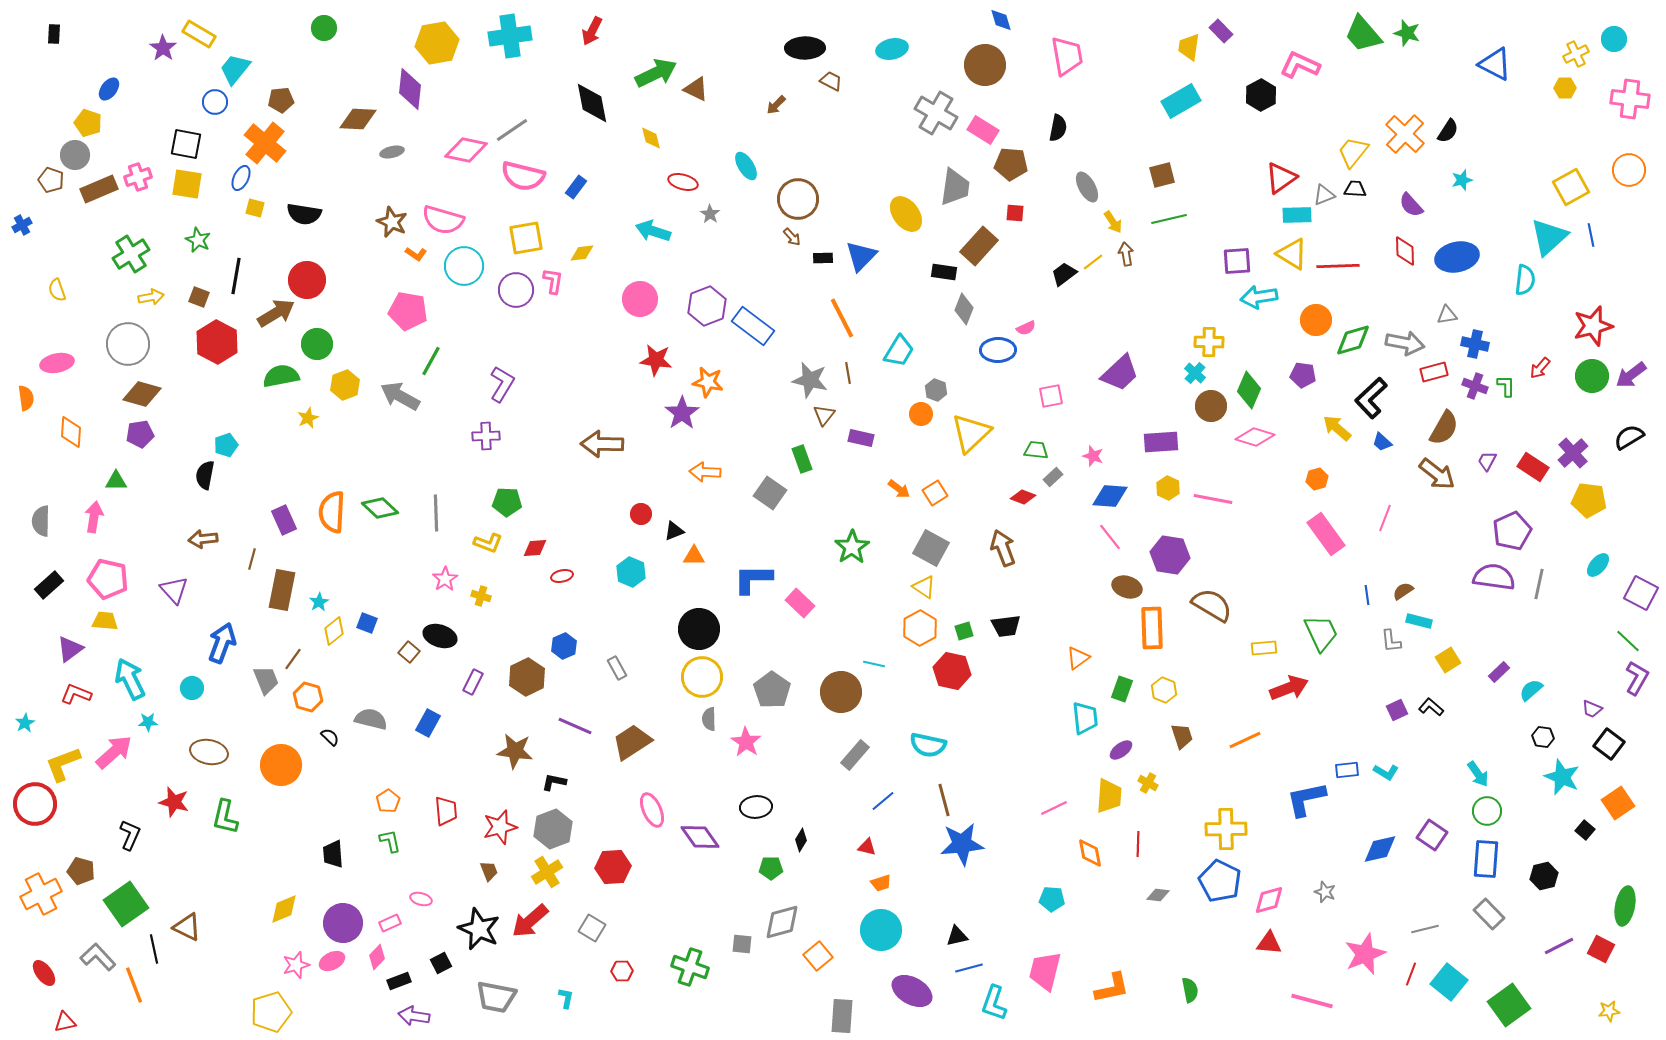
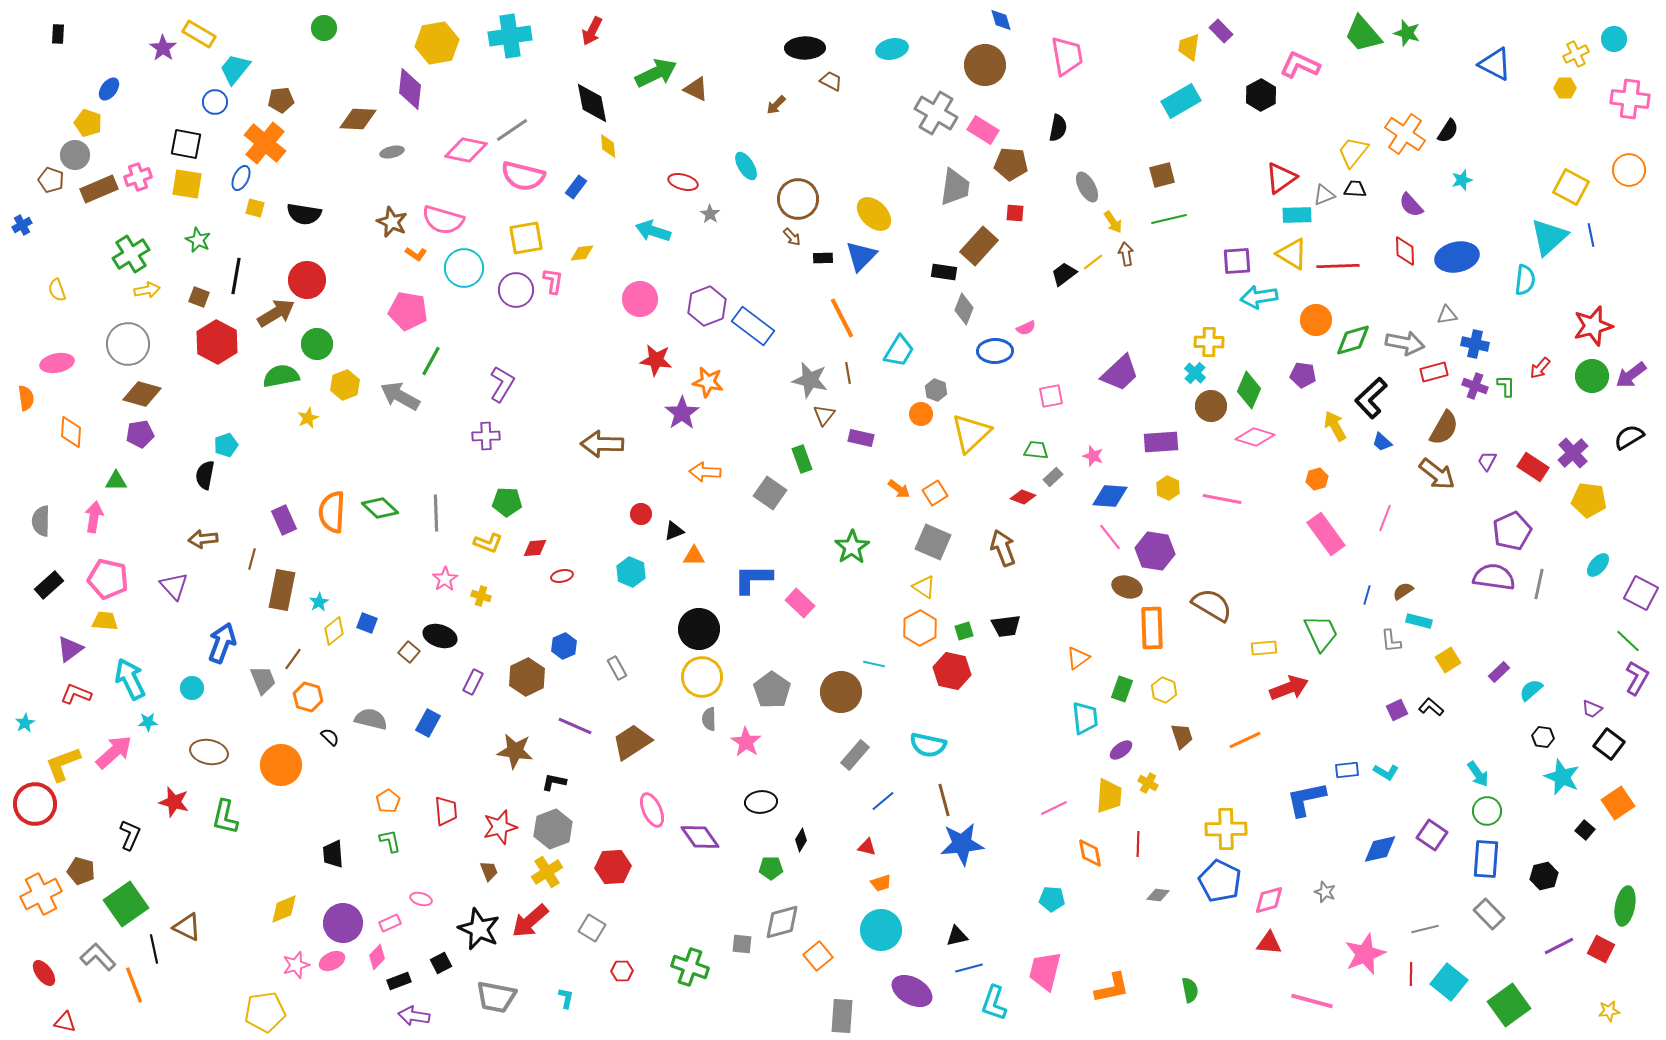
black rectangle at (54, 34): moved 4 px right
orange cross at (1405, 134): rotated 9 degrees counterclockwise
yellow diamond at (651, 138): moved 43 px left, 8 px down; rotated 10 degrees clockwise
yellow square at (1571, 187): rotated 33 degrees counterclockwise
yellow ellipse at (906, 214): moved 32 px left; rotated 9 degrees counterclockwise
cyan circle at (464, 266): moved 2 px down
yellow arrow at (151, 297): moved 4 px left, 7 px up
blue ellipse at (998, 350): moved 3 px left, 1 px down
yellow arrow at (1337, 428): moved 2 px left, 2 px up; rotated 20 degrees clockwise
pink line at (1213, 499): moved 9 px right
gray square at (931, 548): moved 2 px right, 6 px up; rotated 6 degrees counterclockwise
purple hexagon at (1170, 555): moved 15 px left, 4 px up
purple triangle at (174, 590): moved 4 px up
blue line at (1367, 595): rotated 24 degrees clockwise
gray trapezoid at (266, 680): moved 3 px left
black ellipse at (756, 807): moved 5 px right, 5 px up
red line at (1411, 974): rotated 20 degrees counterclockwise
yellow pentagon at (271, 1012): moved 6 px left; rotated 9 degrees clockwise
red triangle at (65, 1022): rotated 25 degrees clockwise
